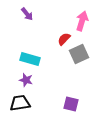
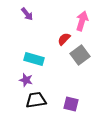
gray square: moved 1 px right, 1 px down; rotated 12 degrees counterclockwise
cyan rectangle: moved 4 px right
black trapezoid: moved 16 px right, 3 px up
